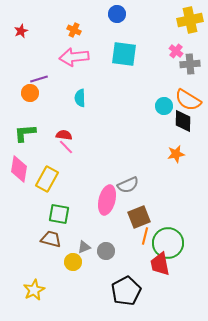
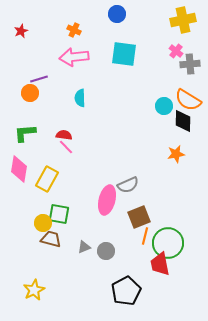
yellow cross: moved 7 px left
yellow circle: moved 30 px left, 39 px up
